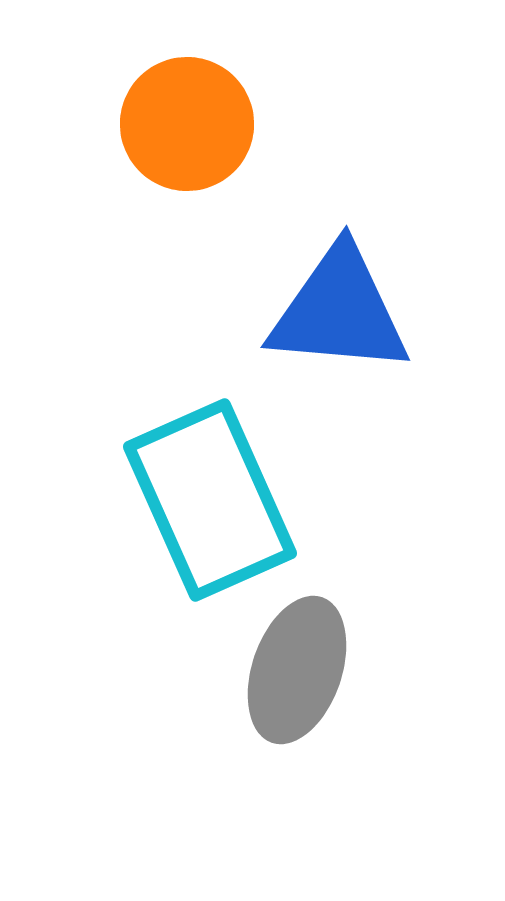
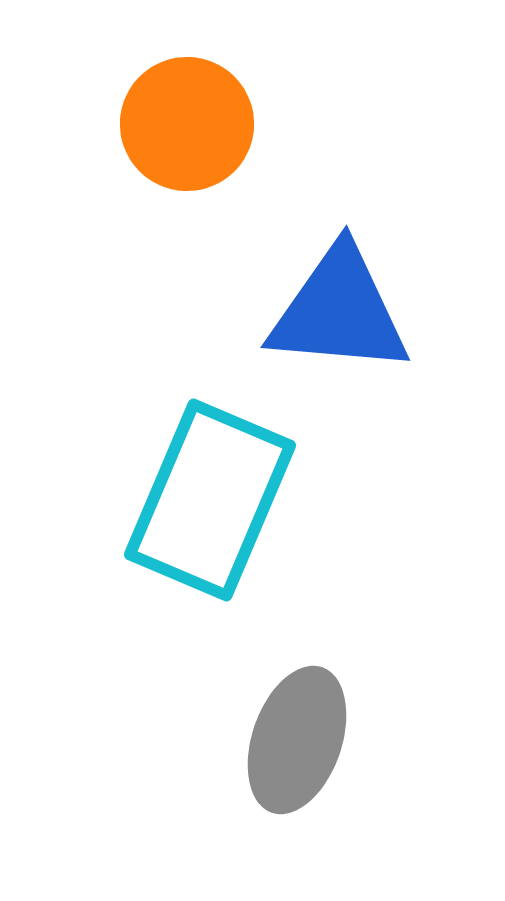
cyan rectangle: rotated 47 degrees clockwise
gray ellipse: moved 70 px down
